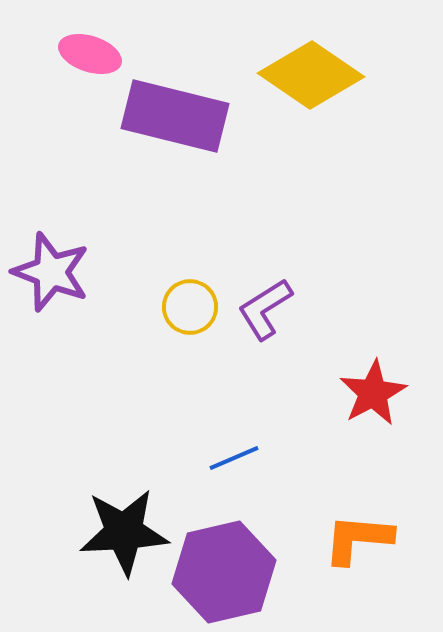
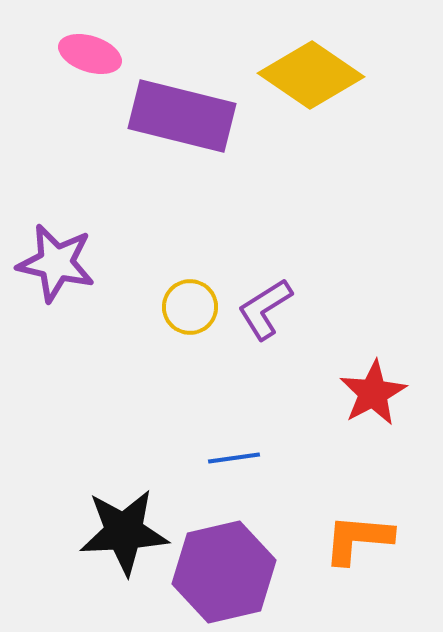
purple rectangle: moved 7 px right
purple star: moved 5 px right, 9 px up; rotated 8 degrees counterclockwise
blue line: rotated 15 degrees clockwise
